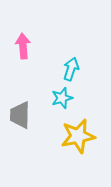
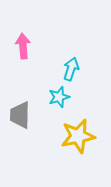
cyan star: moved 3 px left, 1 px up
